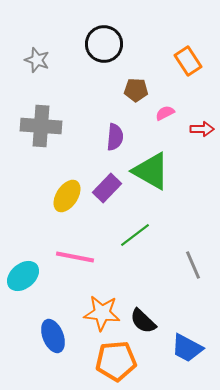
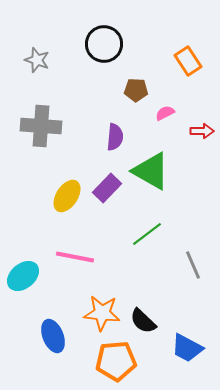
red arrow: moved 2 px down
green line: moved 12 px right, 1 px up
